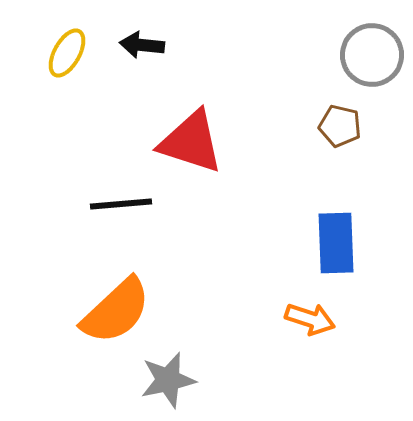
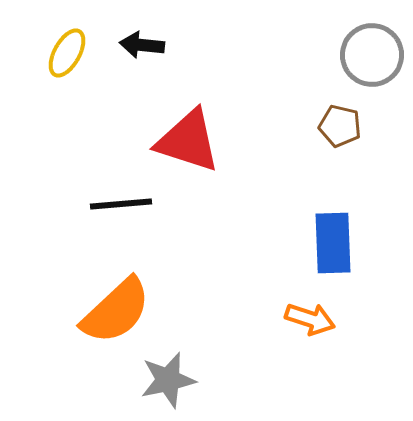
red triangle: moved 3 px left, 1 px up
blue rectangle: moved 3 px left
